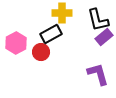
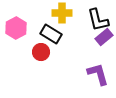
black rectangle: rotated 60 degrees clockwise
pink hexagon: moved 15 px up
